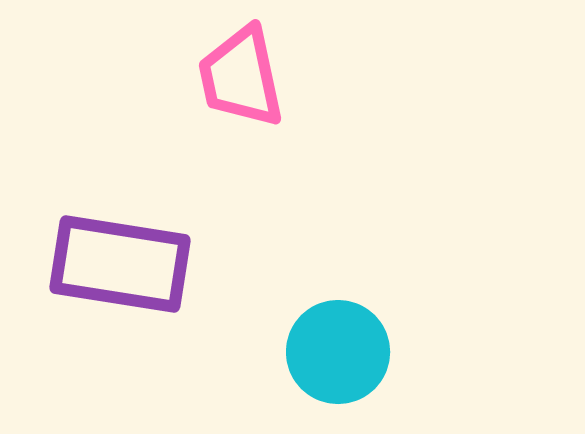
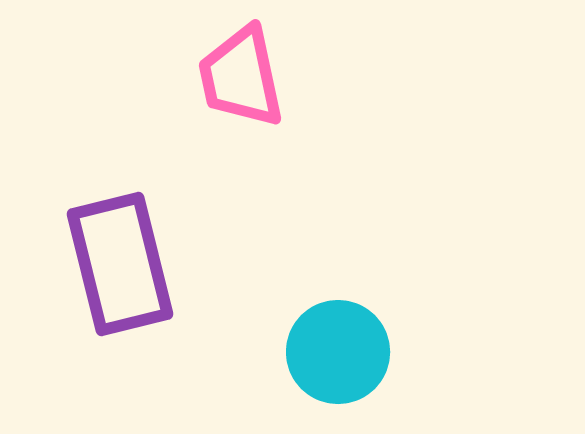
purple rectangle: rotated 67 degrees clockwise
